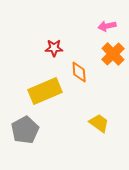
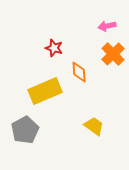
red star: rotated 18 degrees clockwise
yellow trapezoid: moved 5 px left, 3 px down
